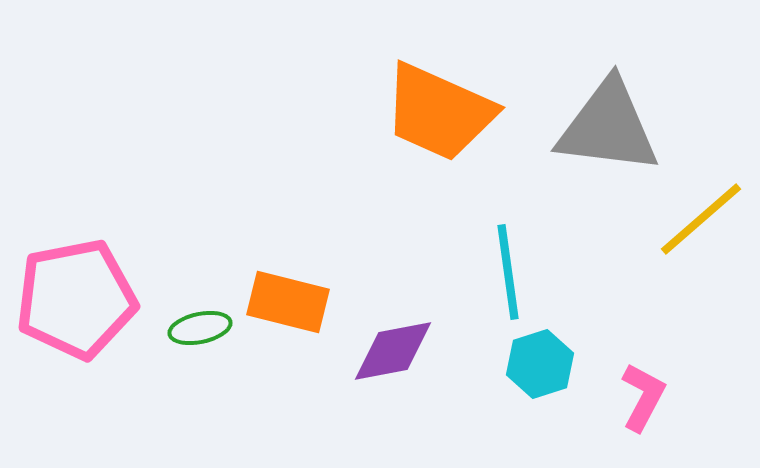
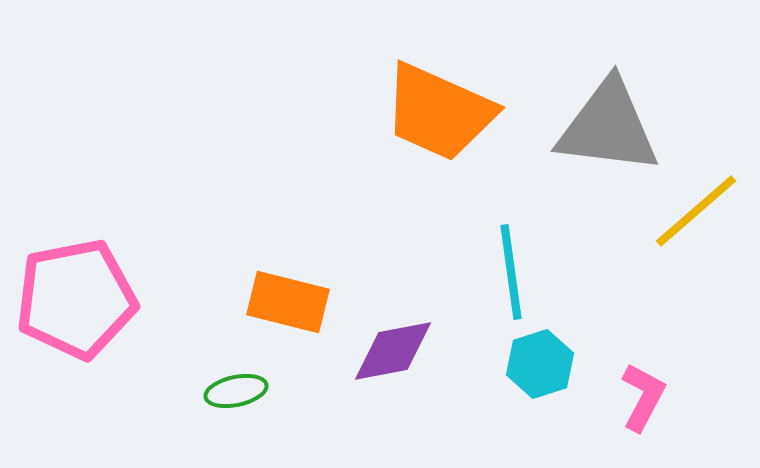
yellow line: moved 5 px left, 8 px up
cyan line: moved 3 px right
green ellipse: moved 36 px right, 63 px down
